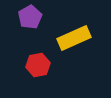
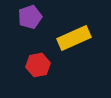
purple pentagon: rotated 10 degrees clockwise
